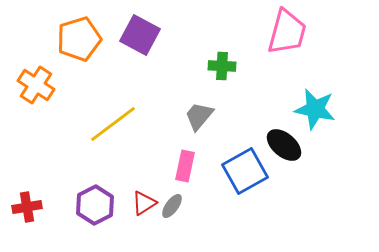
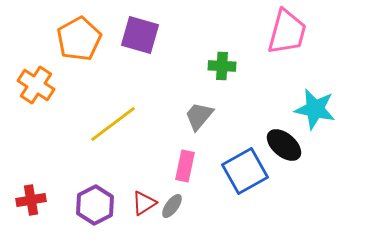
purple square: rotated 12 degrees counterclockwise
orange pentagon: rotated 12 degrees counterclockwise
red cross: moved 4 px right, 7 px up
